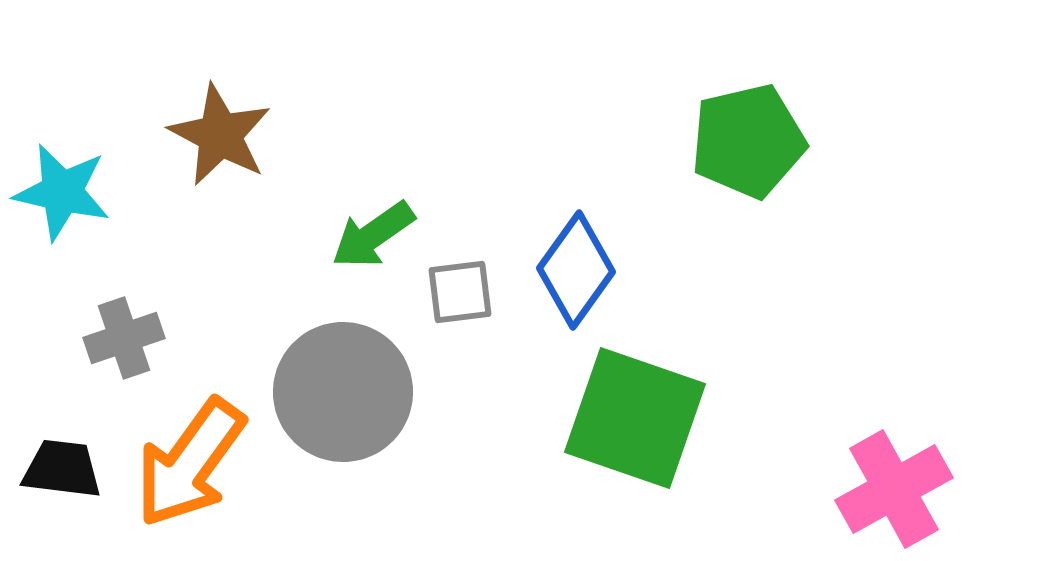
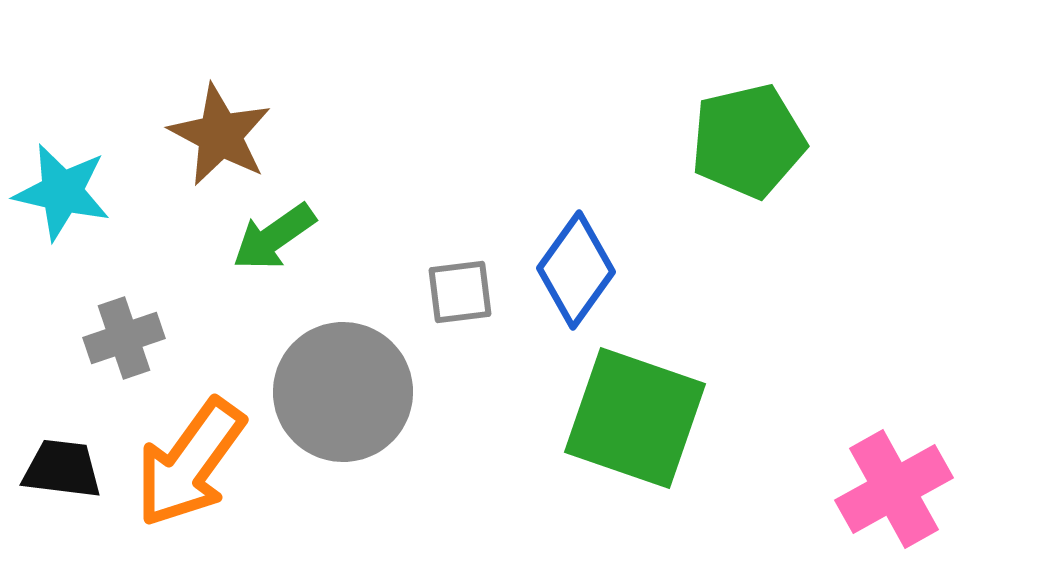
green arrow: moved 99 px left, 2 px down
